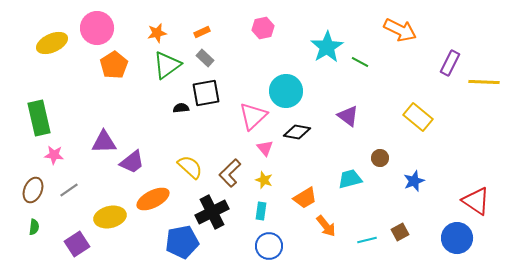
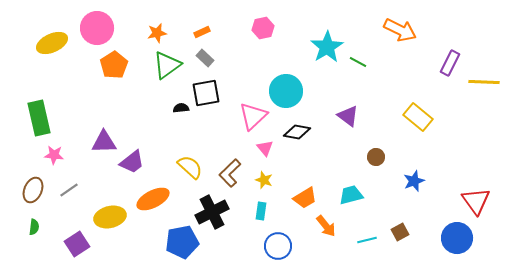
green line at (360, 62): moved 2 px left
brown circle at (380, 158): moved 4 px left, 1 px up
cyan trapezoid at (350, 179): moved 1 px right, 16 px down
red triangle at (476, 201): rotated 20 degrees clockwise
blue circle at (269, 246): moved 9 px right
